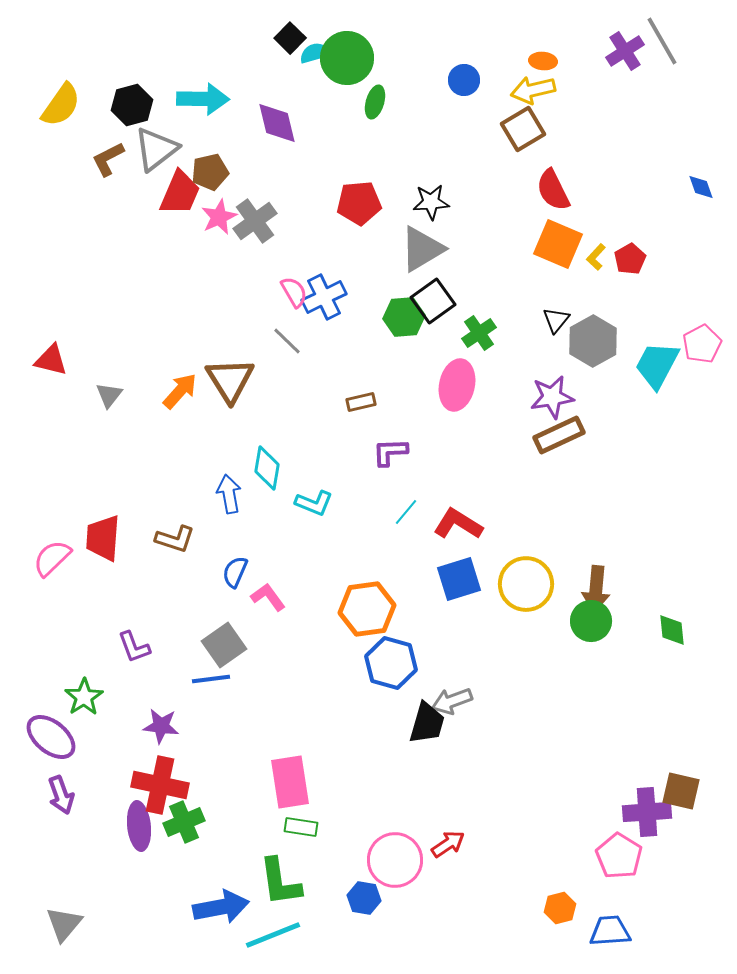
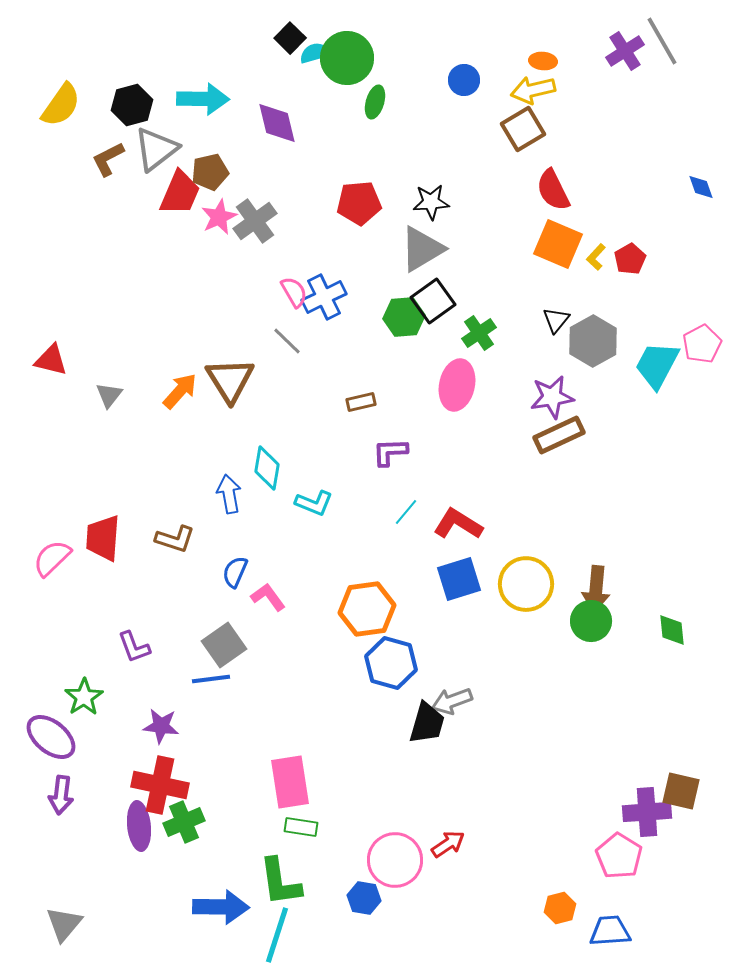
purple arrow at (61, 795): rotated 27 degrees clockwise
blue arrow at (221, 907): rotated 12 degrees clockwise
cyan line at (273, 935): moved 4 px right; rotated 50 degrees counterclockwise
